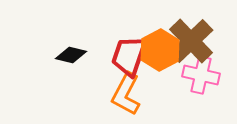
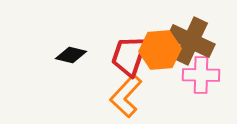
brown cross: rotated 21 degrees counterclockwise
orange hexagon: rotated 24 degrees clockwise
pink cross: rotated 12 degrees counterclockwise
orange L-shape: moved 2 px down; rotated 15 degrees clockwise
